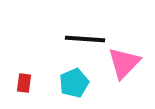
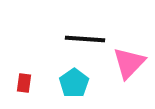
pink triangle: moved 5 px right
cyan pentagon: rotated 12 degrees counterclockwise
